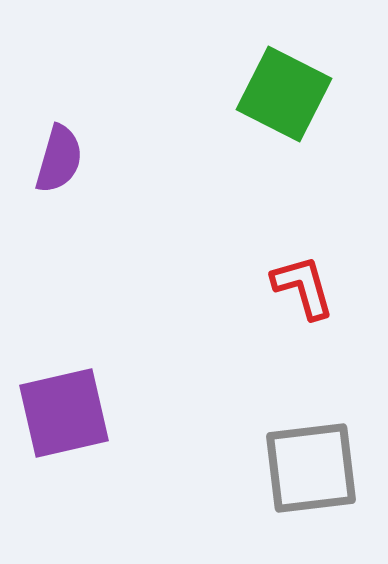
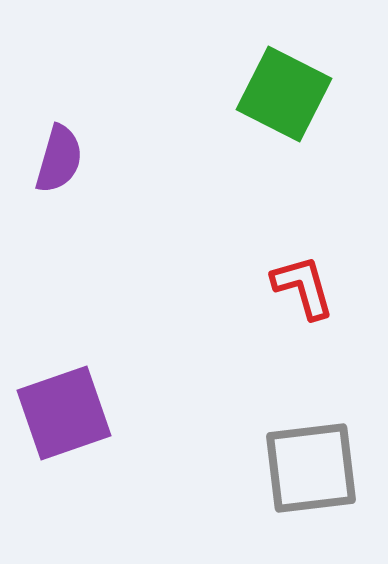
purple square: rotated 6 degrees counterclockwise
